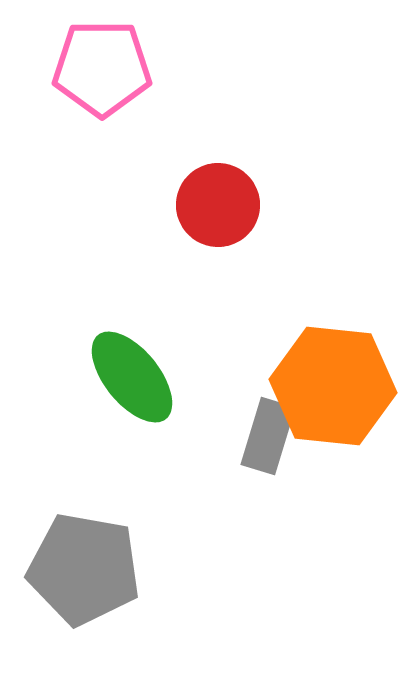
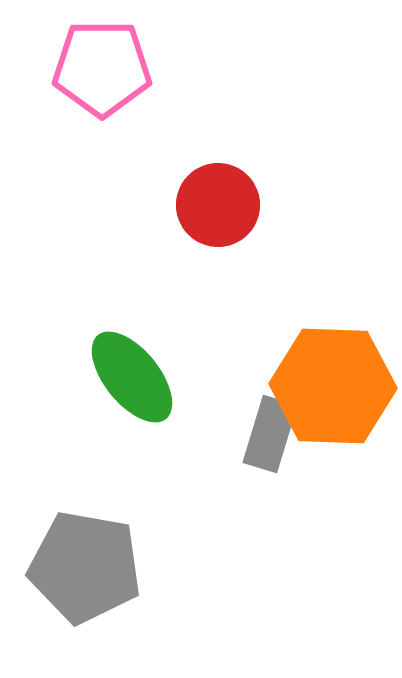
orange hexagon: rotated 4 degrees counterclockwise
gray rectangle: moved 2 px right, 2 px up
gray pentagon: moved 1 px right, 2 px up
